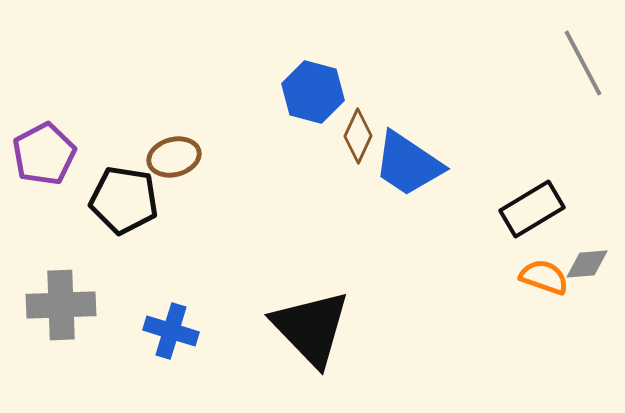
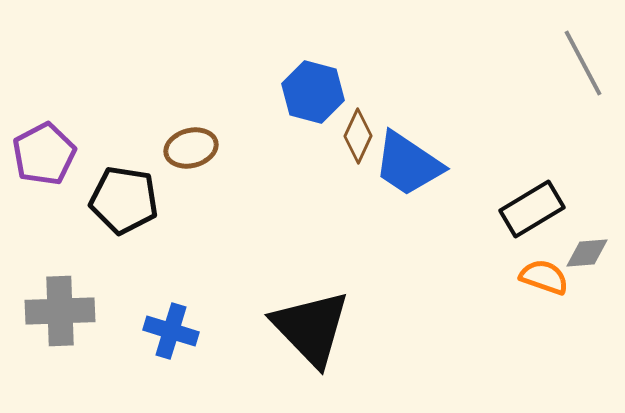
brown ellipse: moved 17 px right, 9 px up
gray diamond: moved 11 px up
gray cross: moved 1 px left, 6 px down
